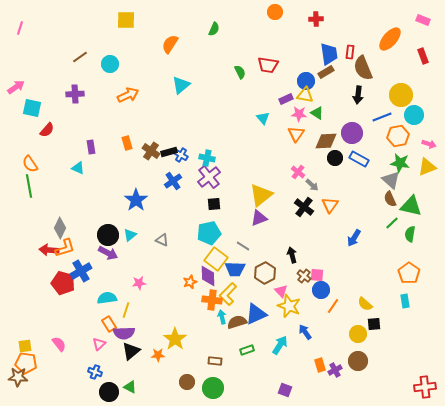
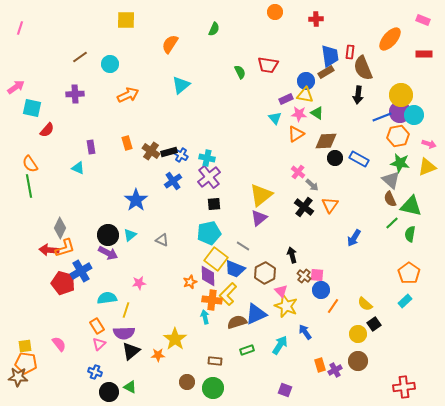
blue trapezoid at (329, 54): moved 1 px right, 2 px down
red rectangle at (423, 56): moved 1 px right, 2 px up; rotated 70 degrees counterclockwise
cyan triangle at (263, 118): moved 12 px right
purple circle at (352, 133): moved 48 px right, 21 px up
orange triangle at (296, 134): rotated 24 degrees clockwise
purple triangle at (259, 218): rotated 18 degrees counterclockwise
blue trapezoid at (235, 269): rotated 20 degrees clockwise
cyan rectangle at (405, 301): rotated 56 degrees clockwise
yellow star at (289, 306): moved 3 px left
cyan arrow at (222, 317): moved 17 px left
orange rectangle at (109, 324): moved 12 px left, 2 px down
black square at (374, 324): rotated 32 degrees counterclockwise
red cross at (425, 387): moved 21 px left
